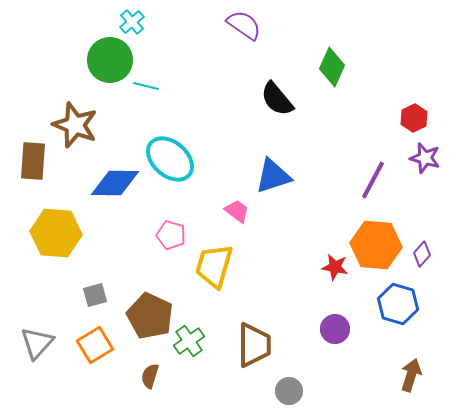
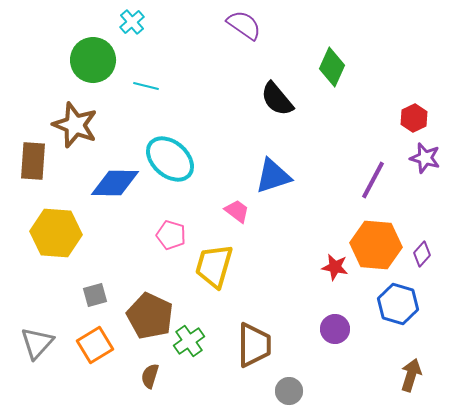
green circle: moved 17 px left
